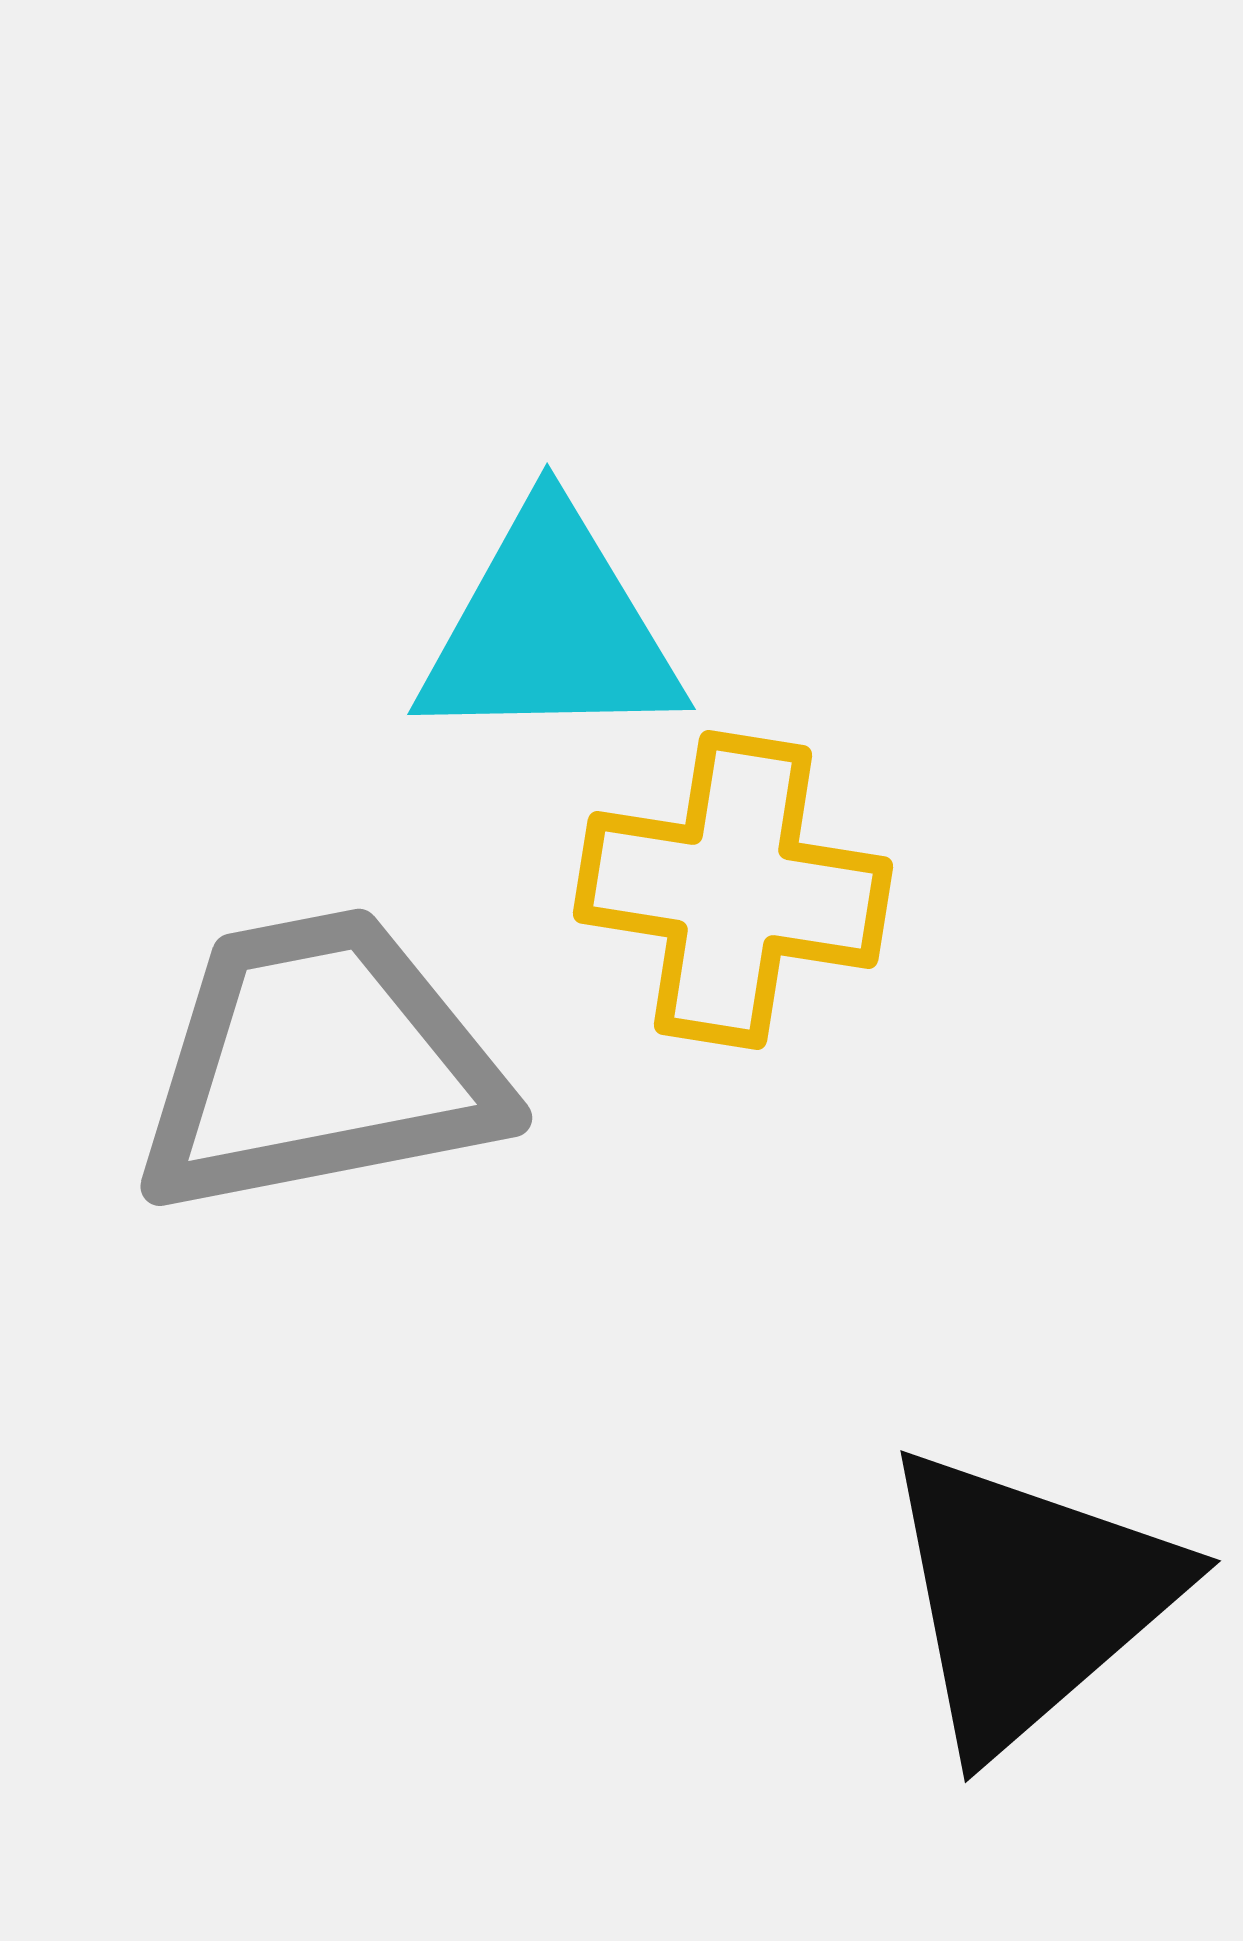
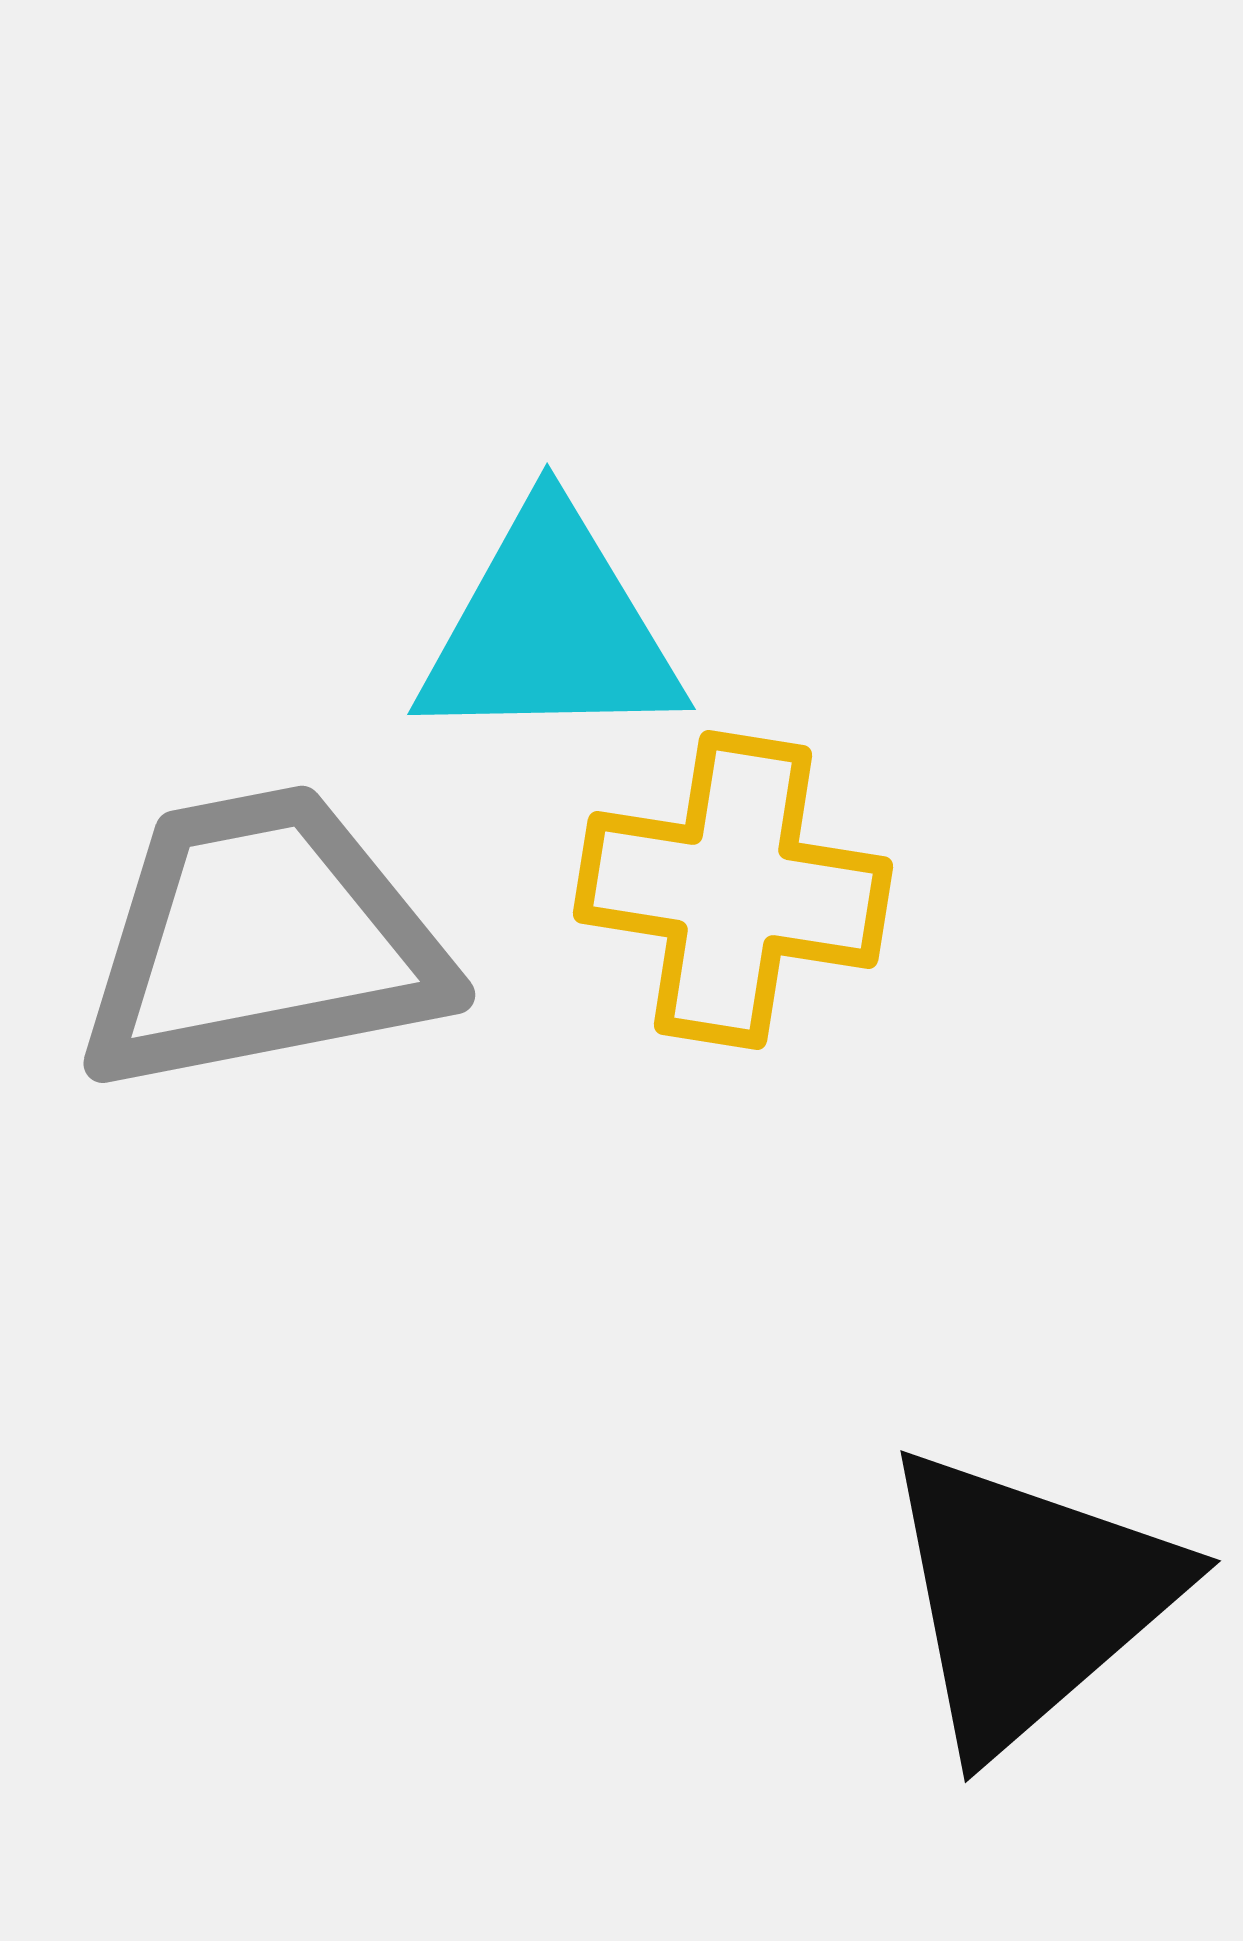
gray trapezoid: moved 57 px left, 123 px up
